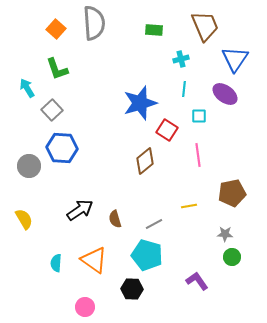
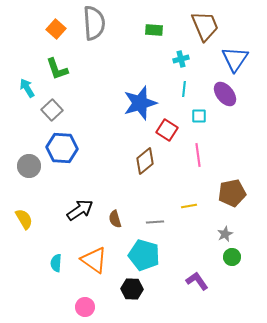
purple ellipse: rotated 15 degrees clockwise
gray line: moved 1 px right, 2 px up; rotated 24 degrees clockwise
gray star: rotated 28 degrees counterclockwise
cyan pentagon: moved 3 px left
